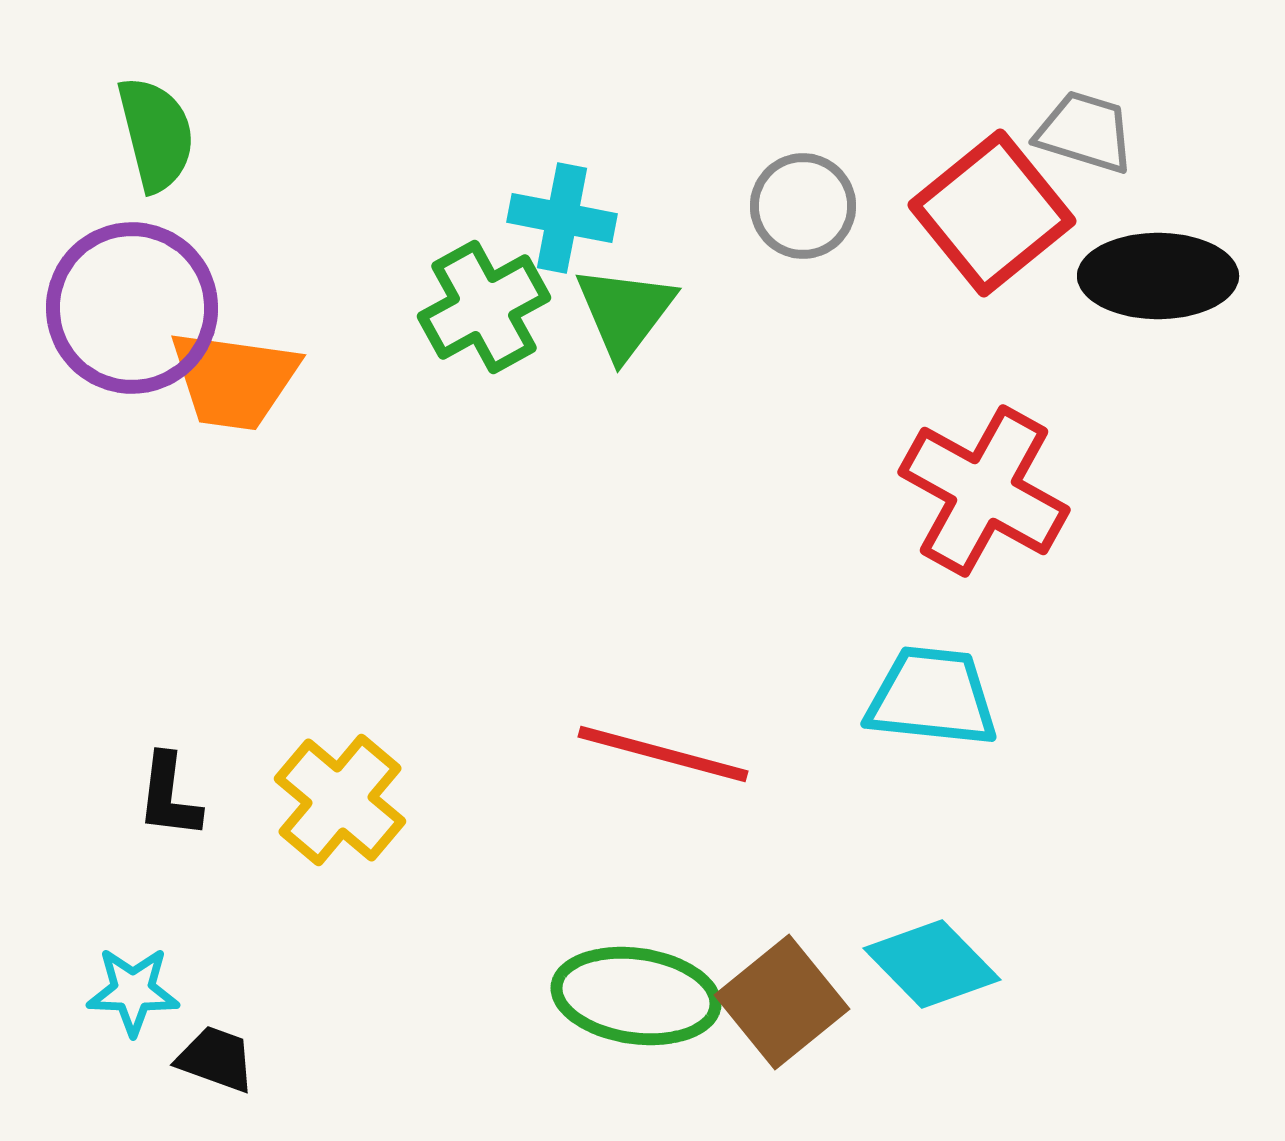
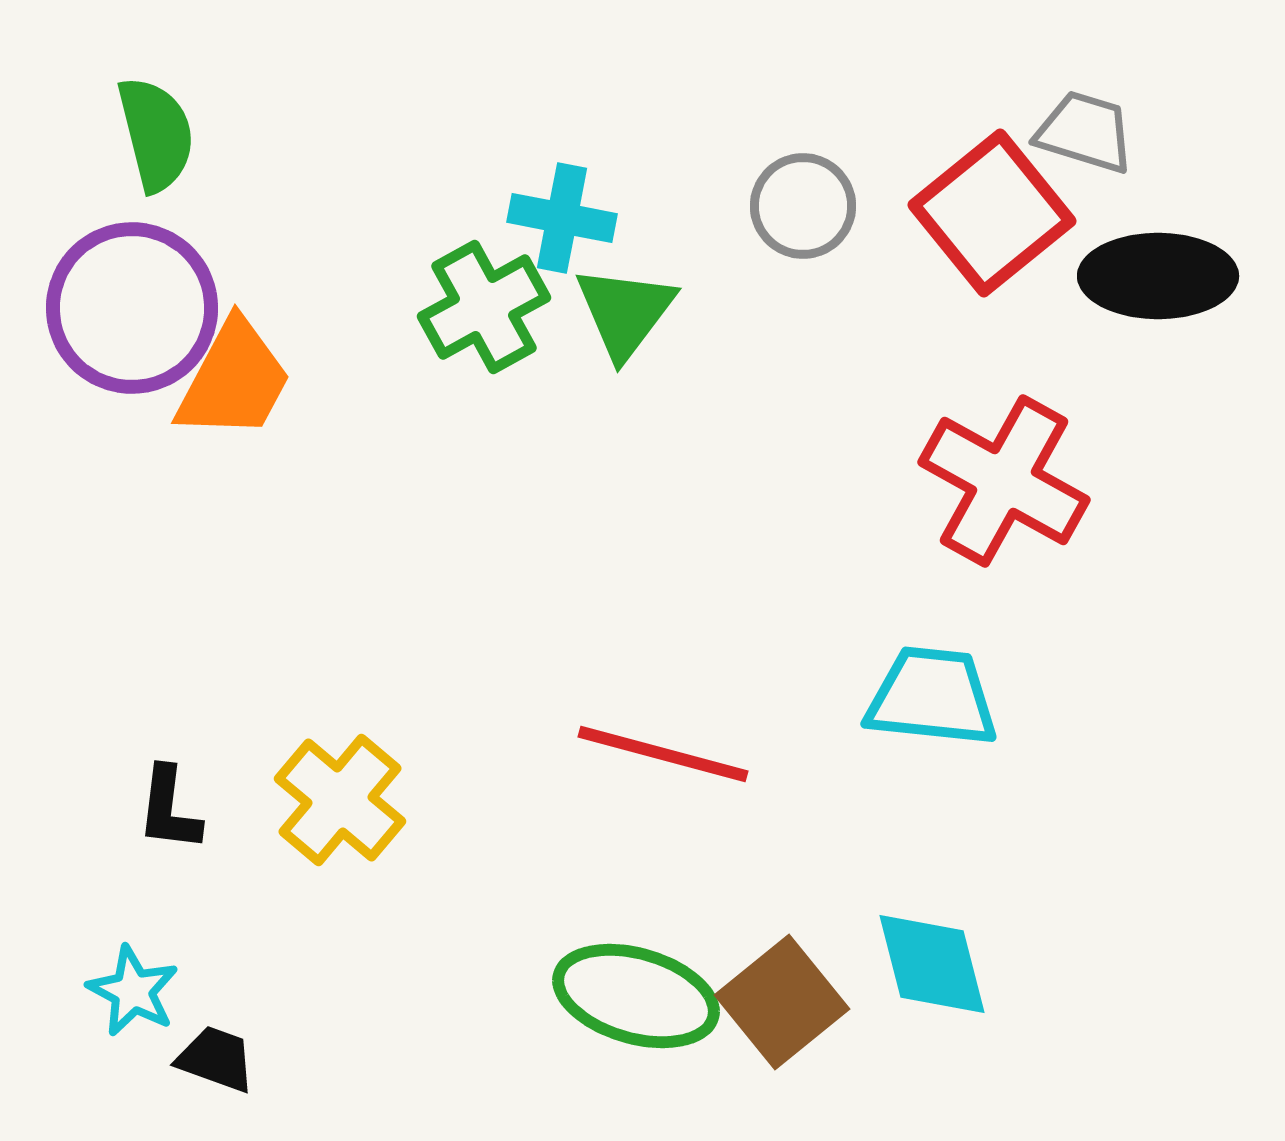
orange trapezoid: rotated 70 degrees counterclockwise
red cross: moved 20 px right, 10 px up
black L-shape: moved 13 px down
cyan diamond: rotated 30 degrees clockwise
cyan star: rotated 26 degrees clockwise
green ellipse: rotated 8 degrees clockwise
